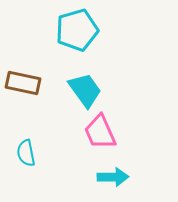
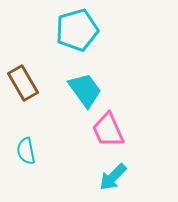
brown rectangle: rotated 48 degrees clockwise
pink trapezoid: moved 8 px right, 2 px up
cyan semicircle: moved 2 px up
cyan arrow: rotated 136 degrees clockwise
